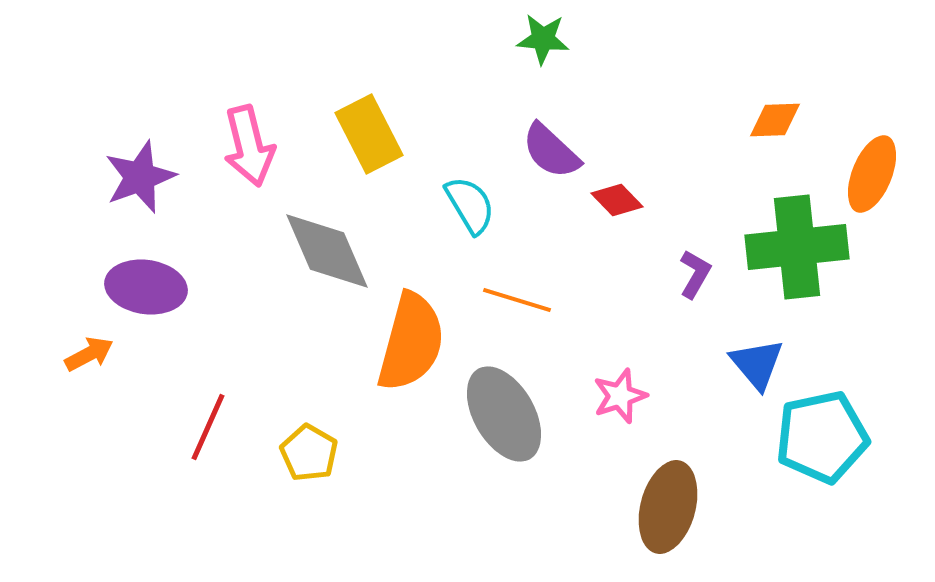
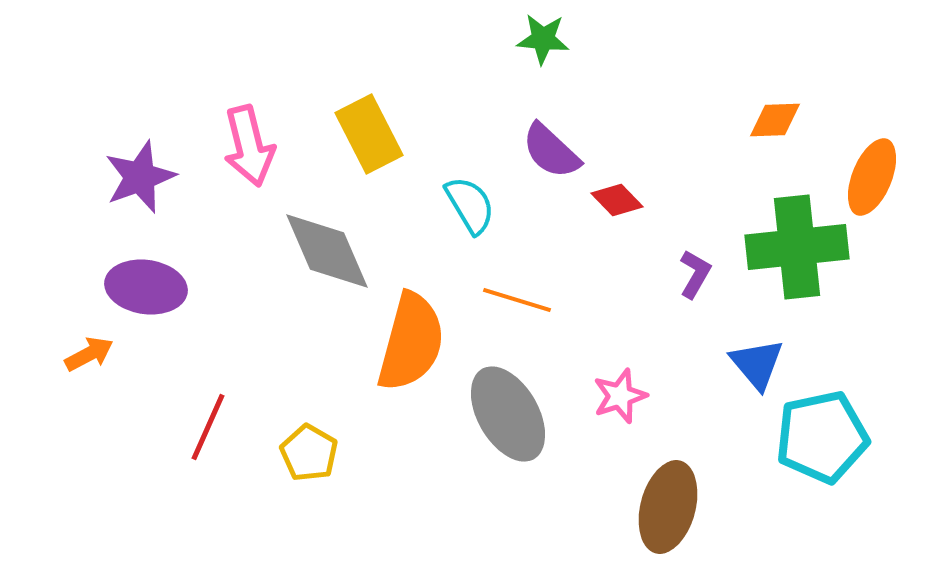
orange ellipse: moved 3 px down
gray ellipse: moved 4 px right
